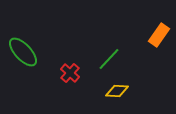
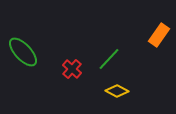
red cross: moved 2 px right, 4 px up
yellow diamond: rotated 25 degrees clockwise
